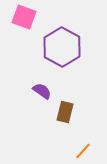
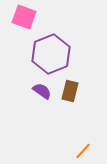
purple hexagon: moved 11 px left, 7 px down; rotated 9 degrees clockwise
brown rectangle: moved 5 px right, 21 px up
